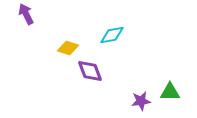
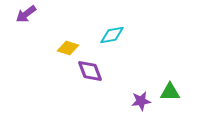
purple arrow: rotated 100 degrees counterclockwise
